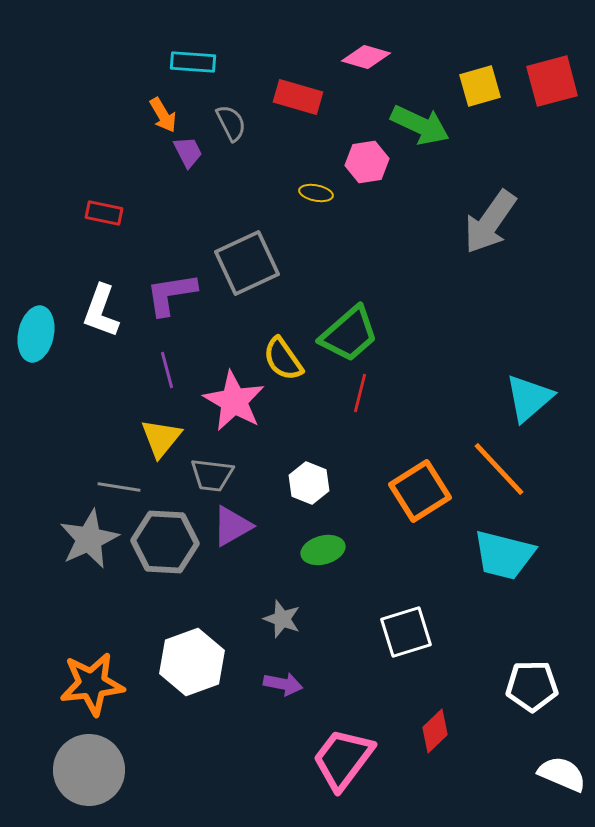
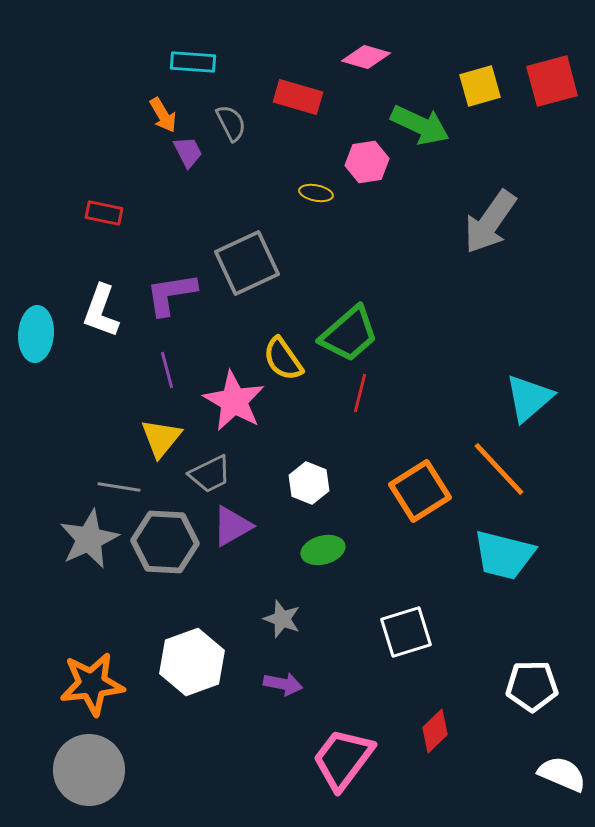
cyan ellipse at (36, 334): rotated 8 degrees counterclockwise
gray trapezoid at (212, 475): moved 2 px left, 1 px up; rotated 33 degrees counterclockwise
